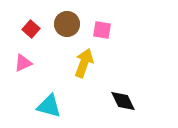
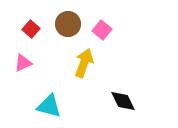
brown circle: moved 1 px right
pink square: rotated 30 degrees clockwise
